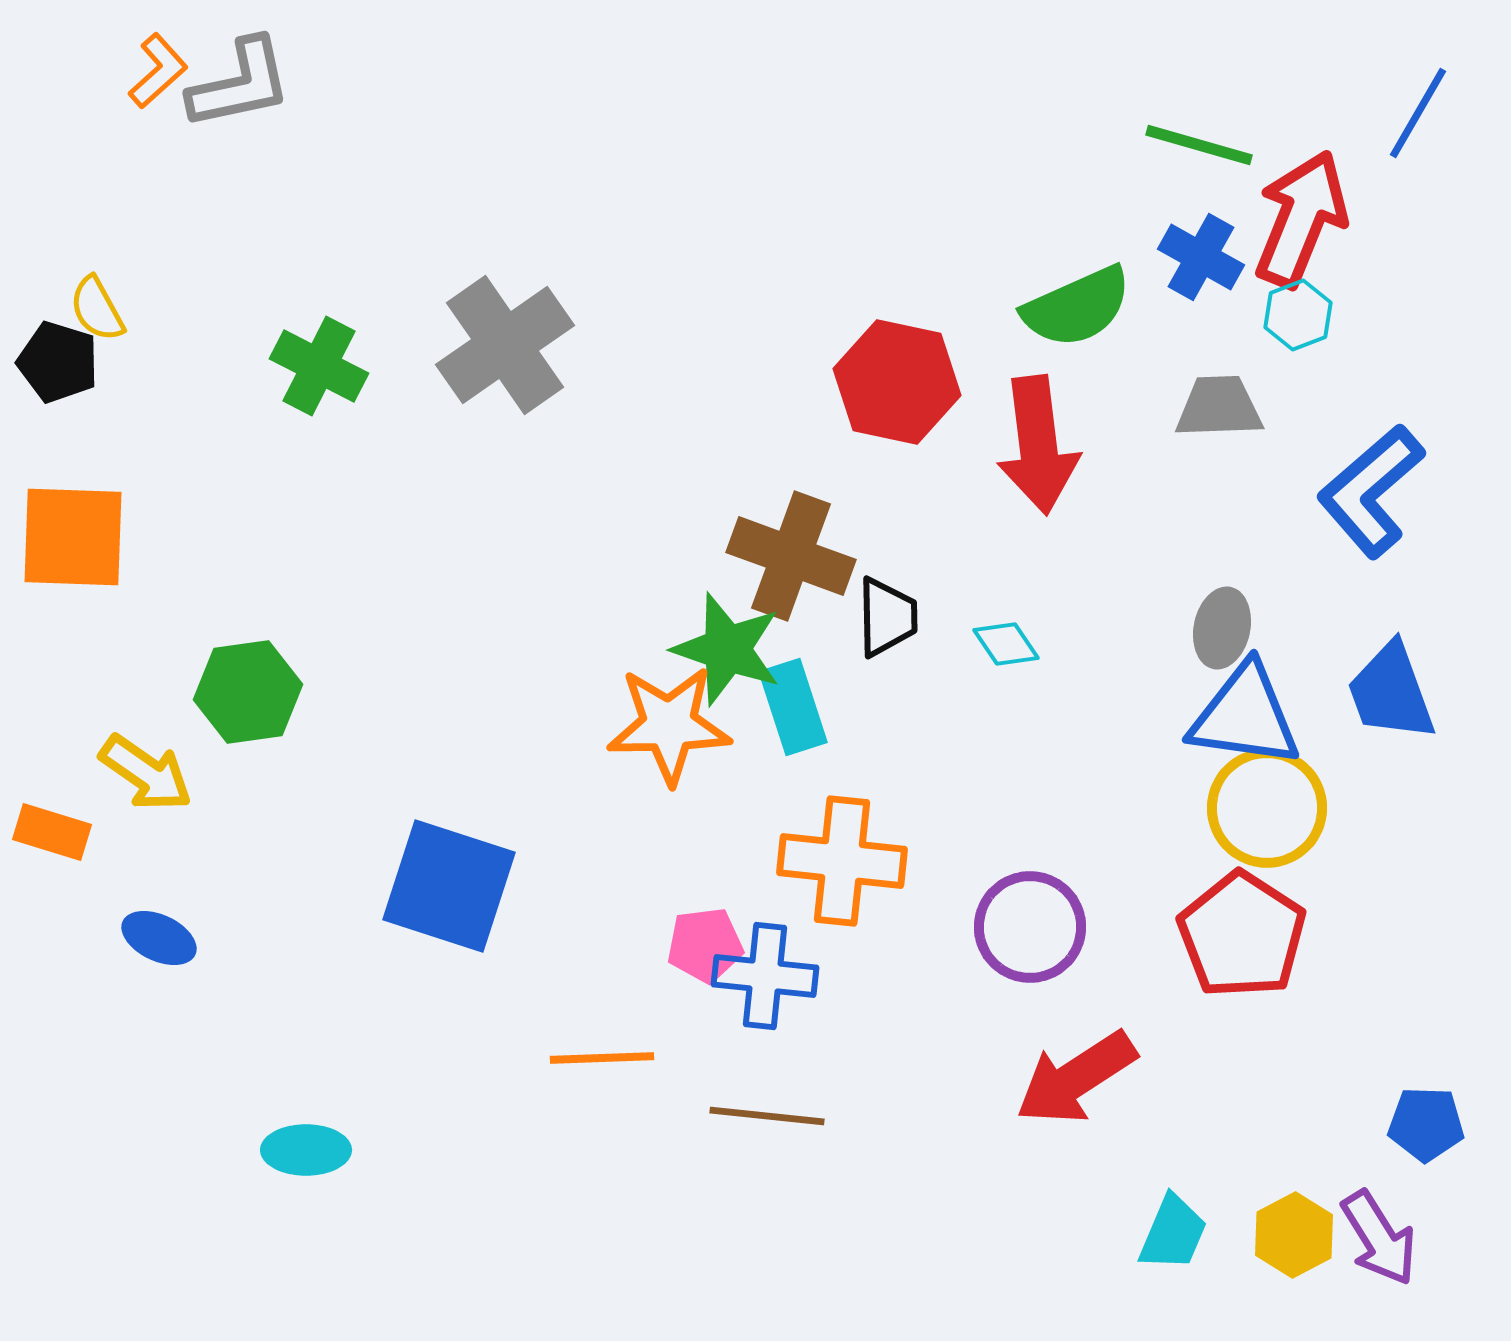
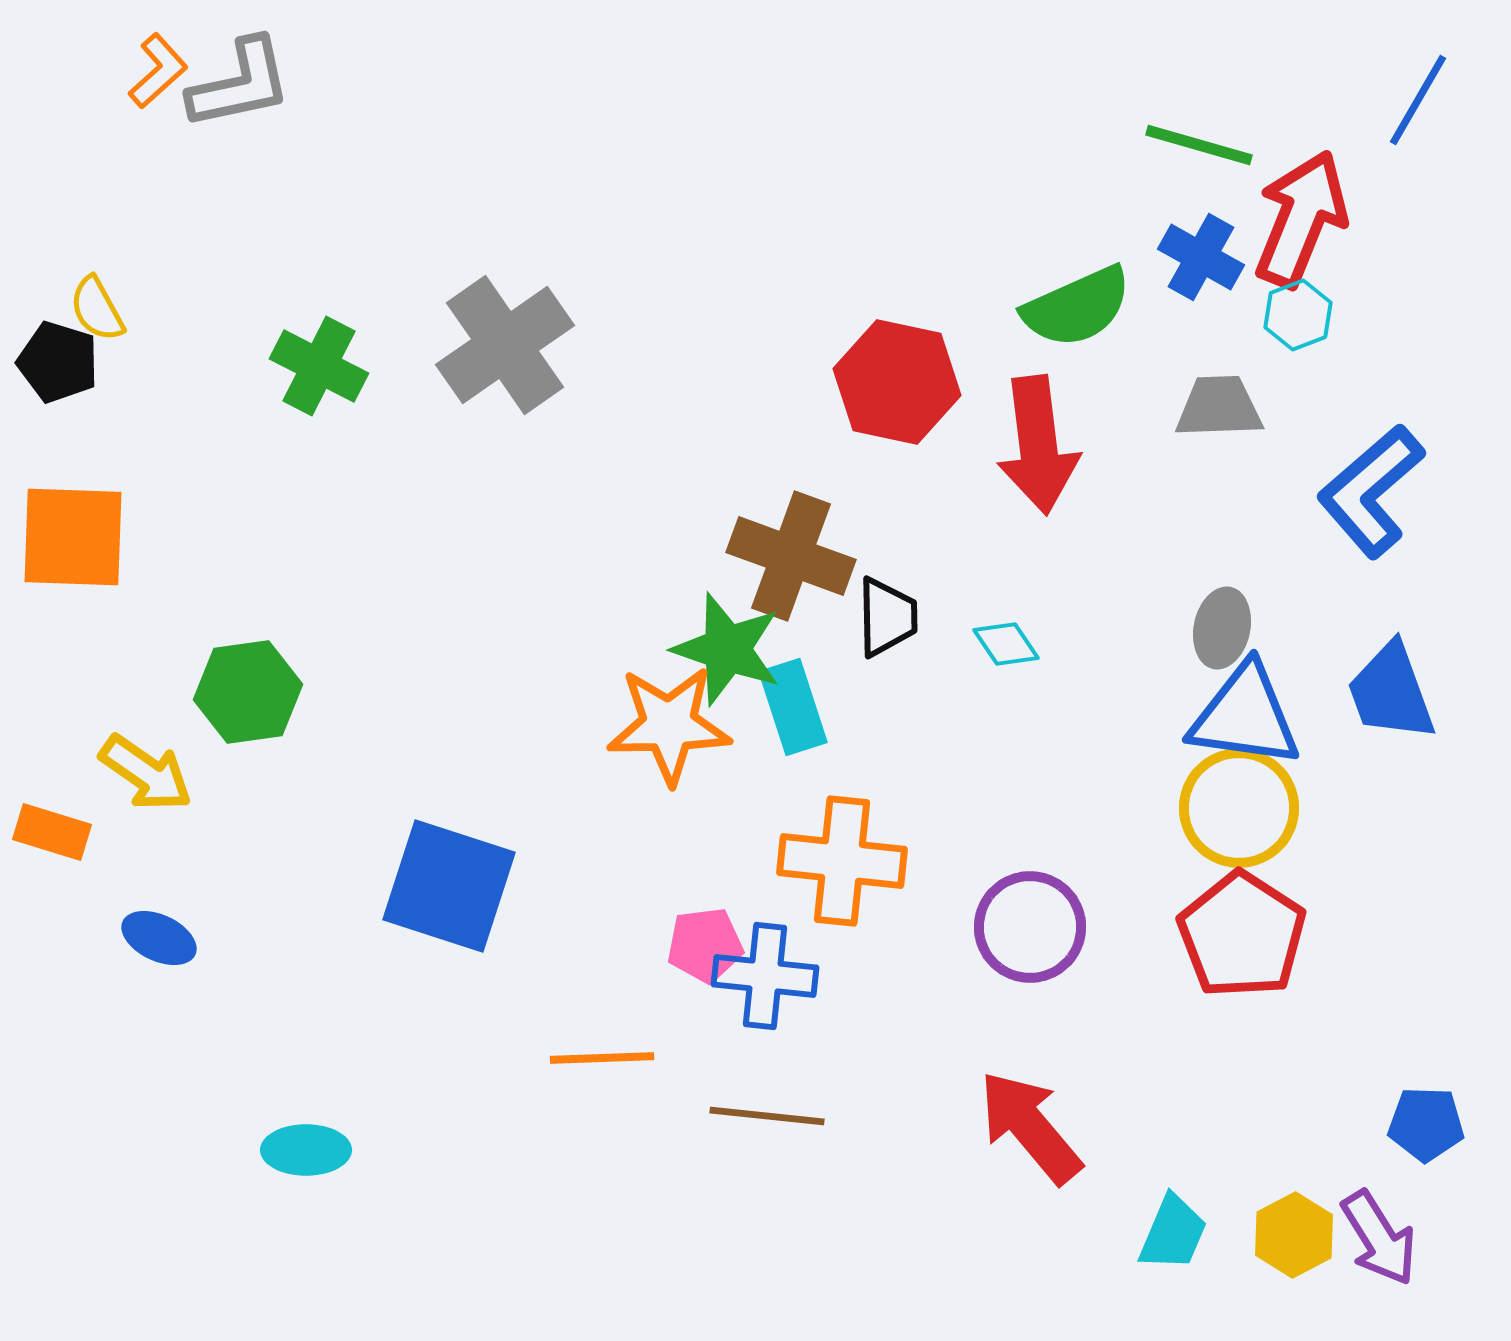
blue line at (1418, 113): moved 13 px up
yellow circle at (1267, 808): moved 28 px left
red arrow at (1076, 1078): moved 46 px left, 49 px down; rotated 83 degrees clockwise
